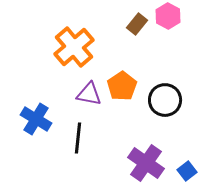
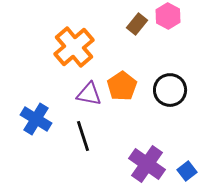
black circle: moved 5 px right, 10 px up
black line: moved 5 px right, 2 px up; rotated 24 degrees counterclockwise
purple cross: moved 1 px right, 1 px down
